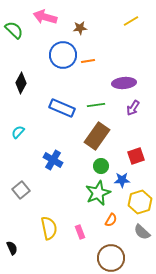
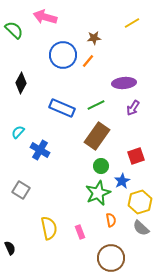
yellow line: moved 1 px right, 2 px down
brown star: moved 14 px right, 10 px down
orange line: rotated 40 degrees counterclockwise
green line: rotated 18 degrees counterclockwise
blue cross: moved 13 px left, 10 px up
blue star: moved 1 px down; rotated 28 degrees counterclockwise
gray square: rotated 18 degrees counterclockwise
orange semicircle: rotated 40 degrees counterclockwise
gray semicircle: moved 1 px left, 4 px up
black semicircle: moved 2 px left
